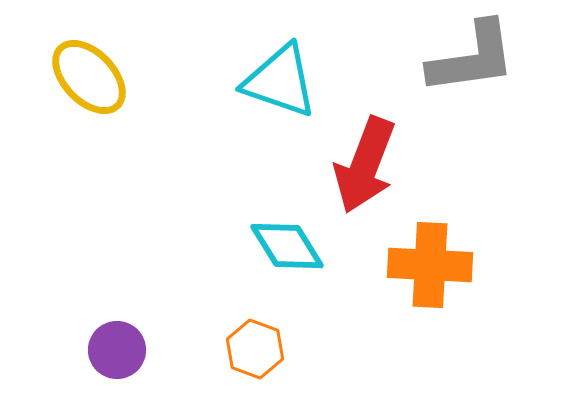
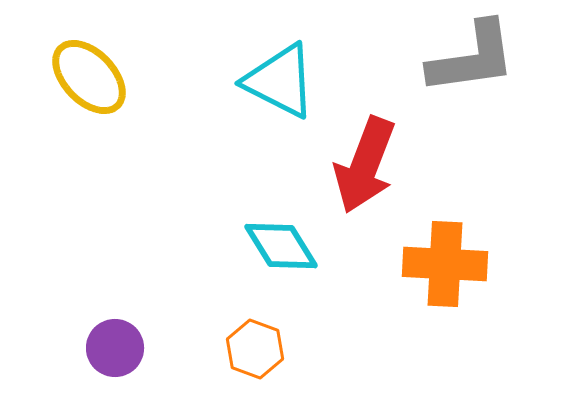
cyan triangle: rotated 8 degrees clockwise
cyan diamond: moved 6 px left
orange cross: moved 15 px right, 1 px up
purple circle: moved 2 px left, 2 px up
